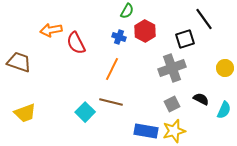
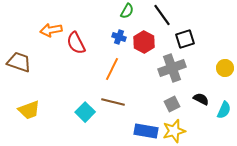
black line: moved 42 px left, 4 px up
red hexagon: moved 1 px left, 11 px down
brown line: moved 2 px right
yellow trapezoid: moved 4 px right, 3 px up
